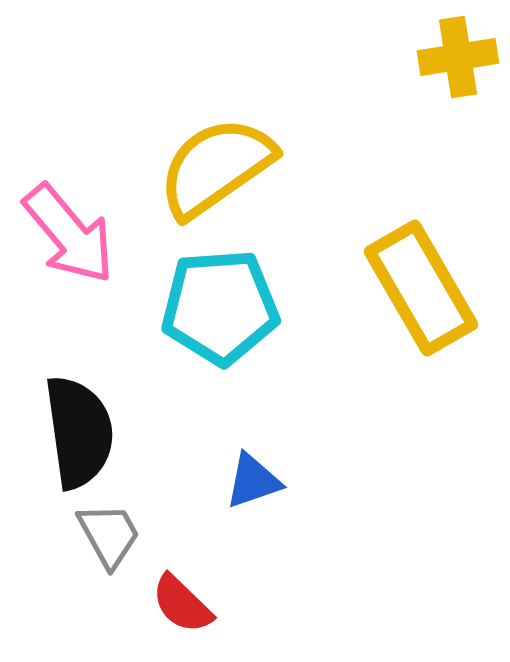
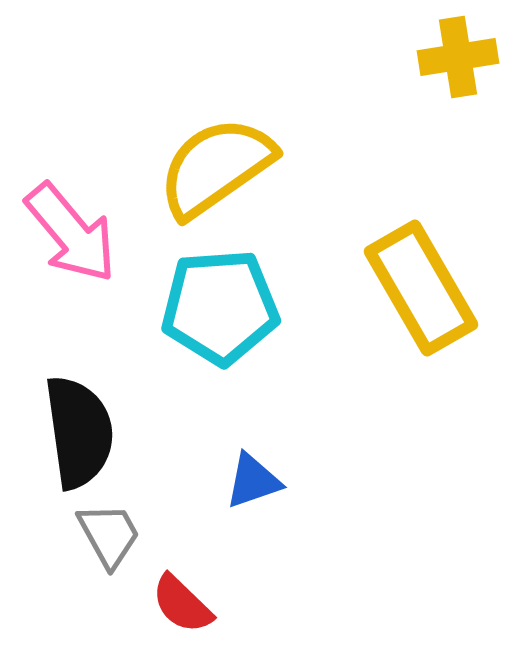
pink arrow: moved 2 px right, 1 px up
